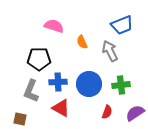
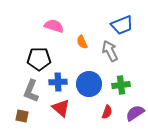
red triangle: rotated 12 degrees clockwise
brown square: moved 2 px right, 3 px up
